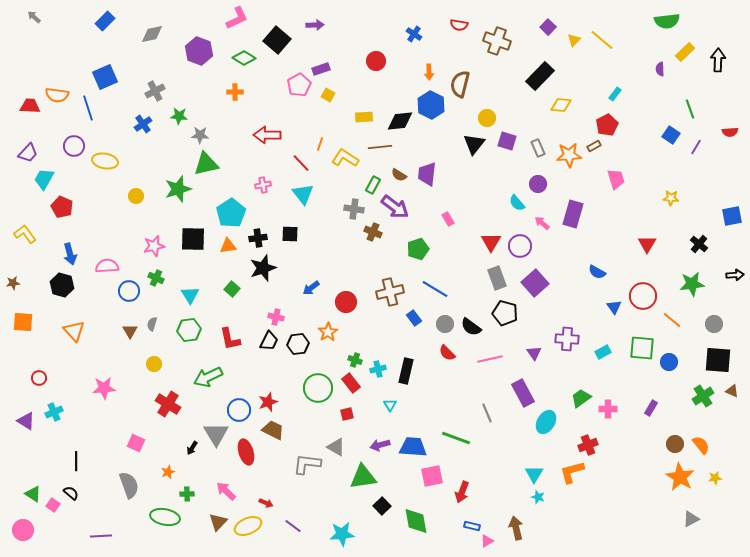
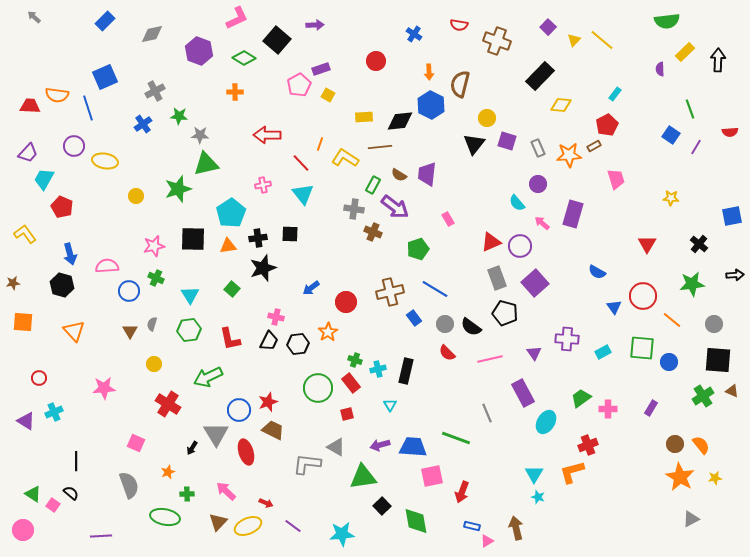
red triangle at (491, 242): rotated 35 degrees clockwise
